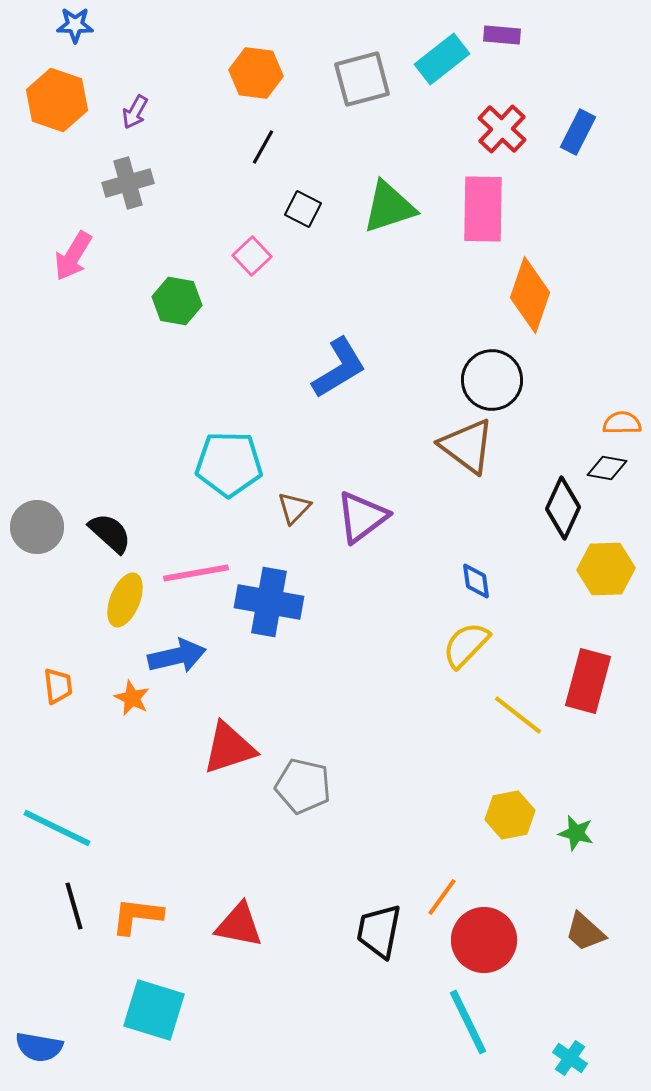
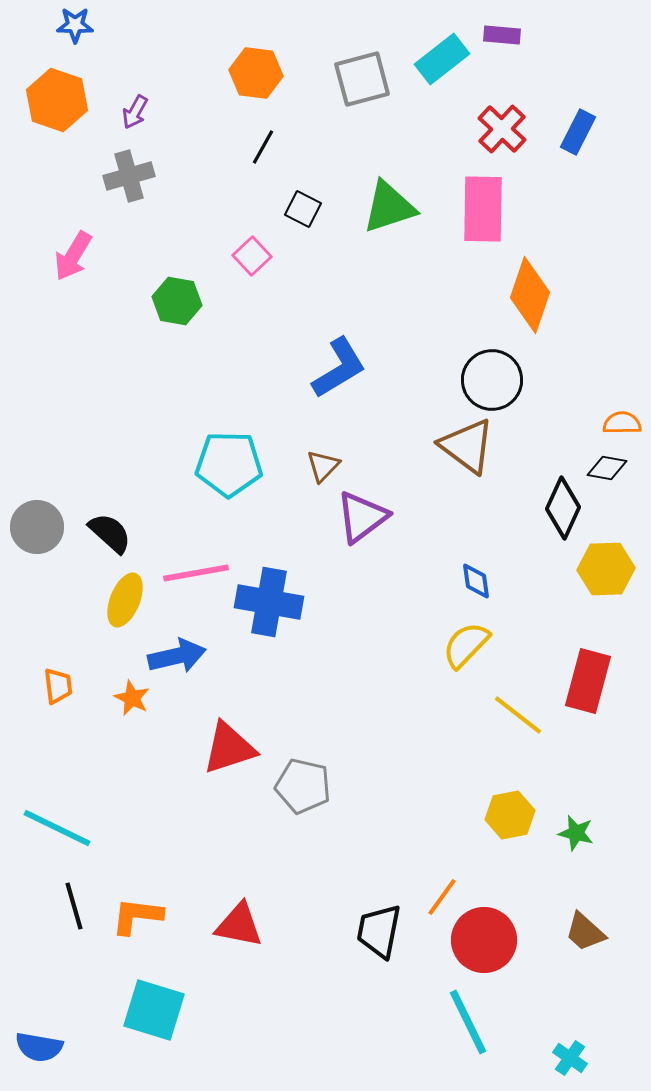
gray cross at (128, 183): moved 1 px right, 7 px up
brown triangle at (294, 508): moved 29 px right, 42 px up
